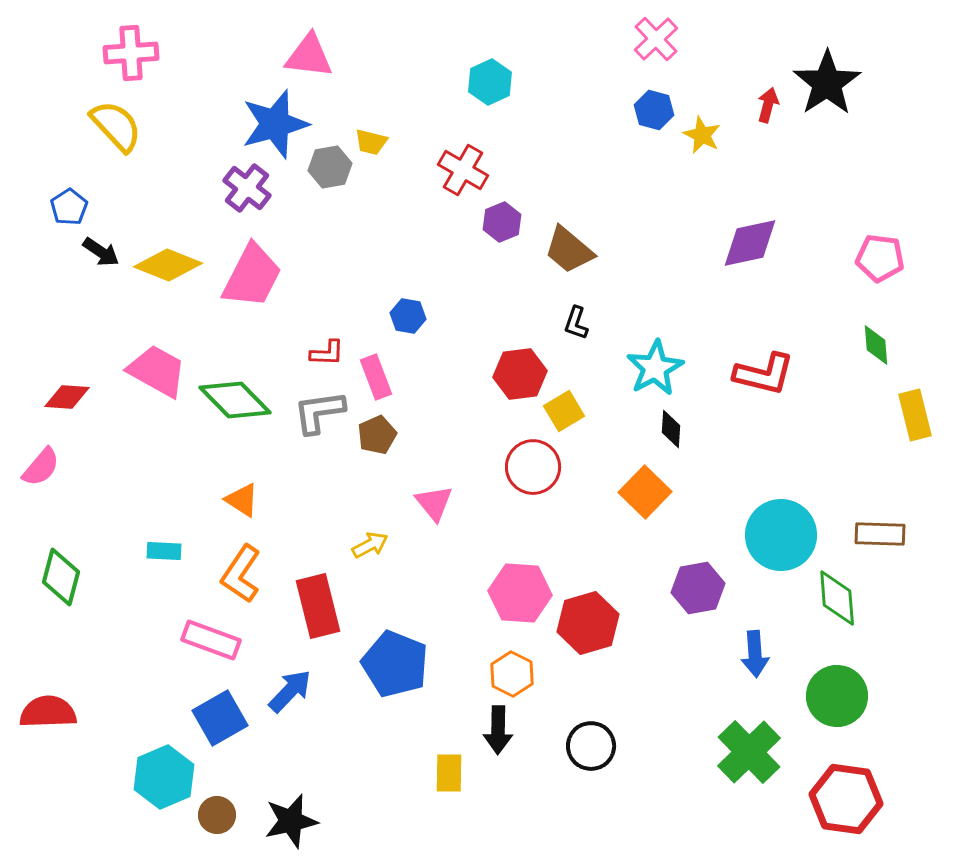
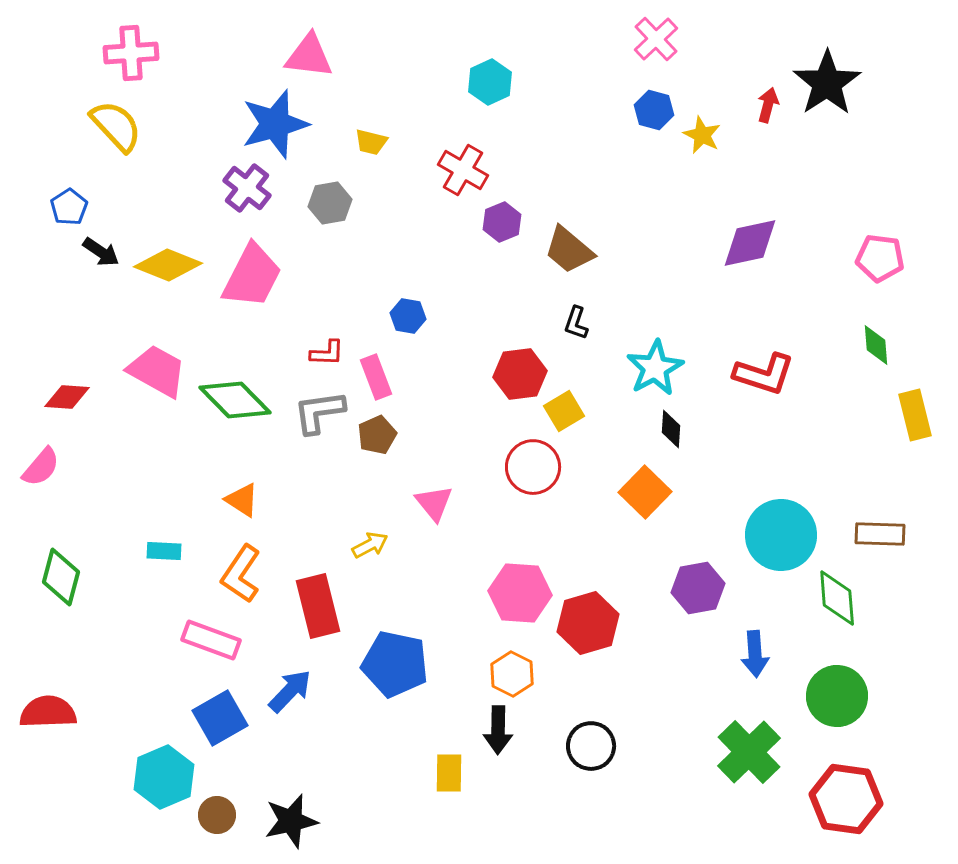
gray hexagon at (330, 167): moved 36 px down
red L-shape at (764, 374): rotated 4 degrees clockwise
blue pentagon at (395, 664): rotated 10 degrees counterclockwise
